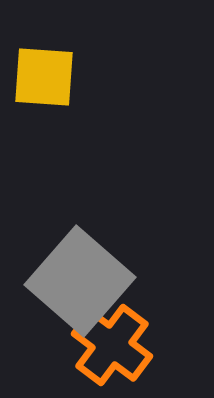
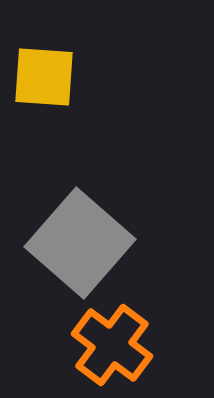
gray square: moved 38 px up
